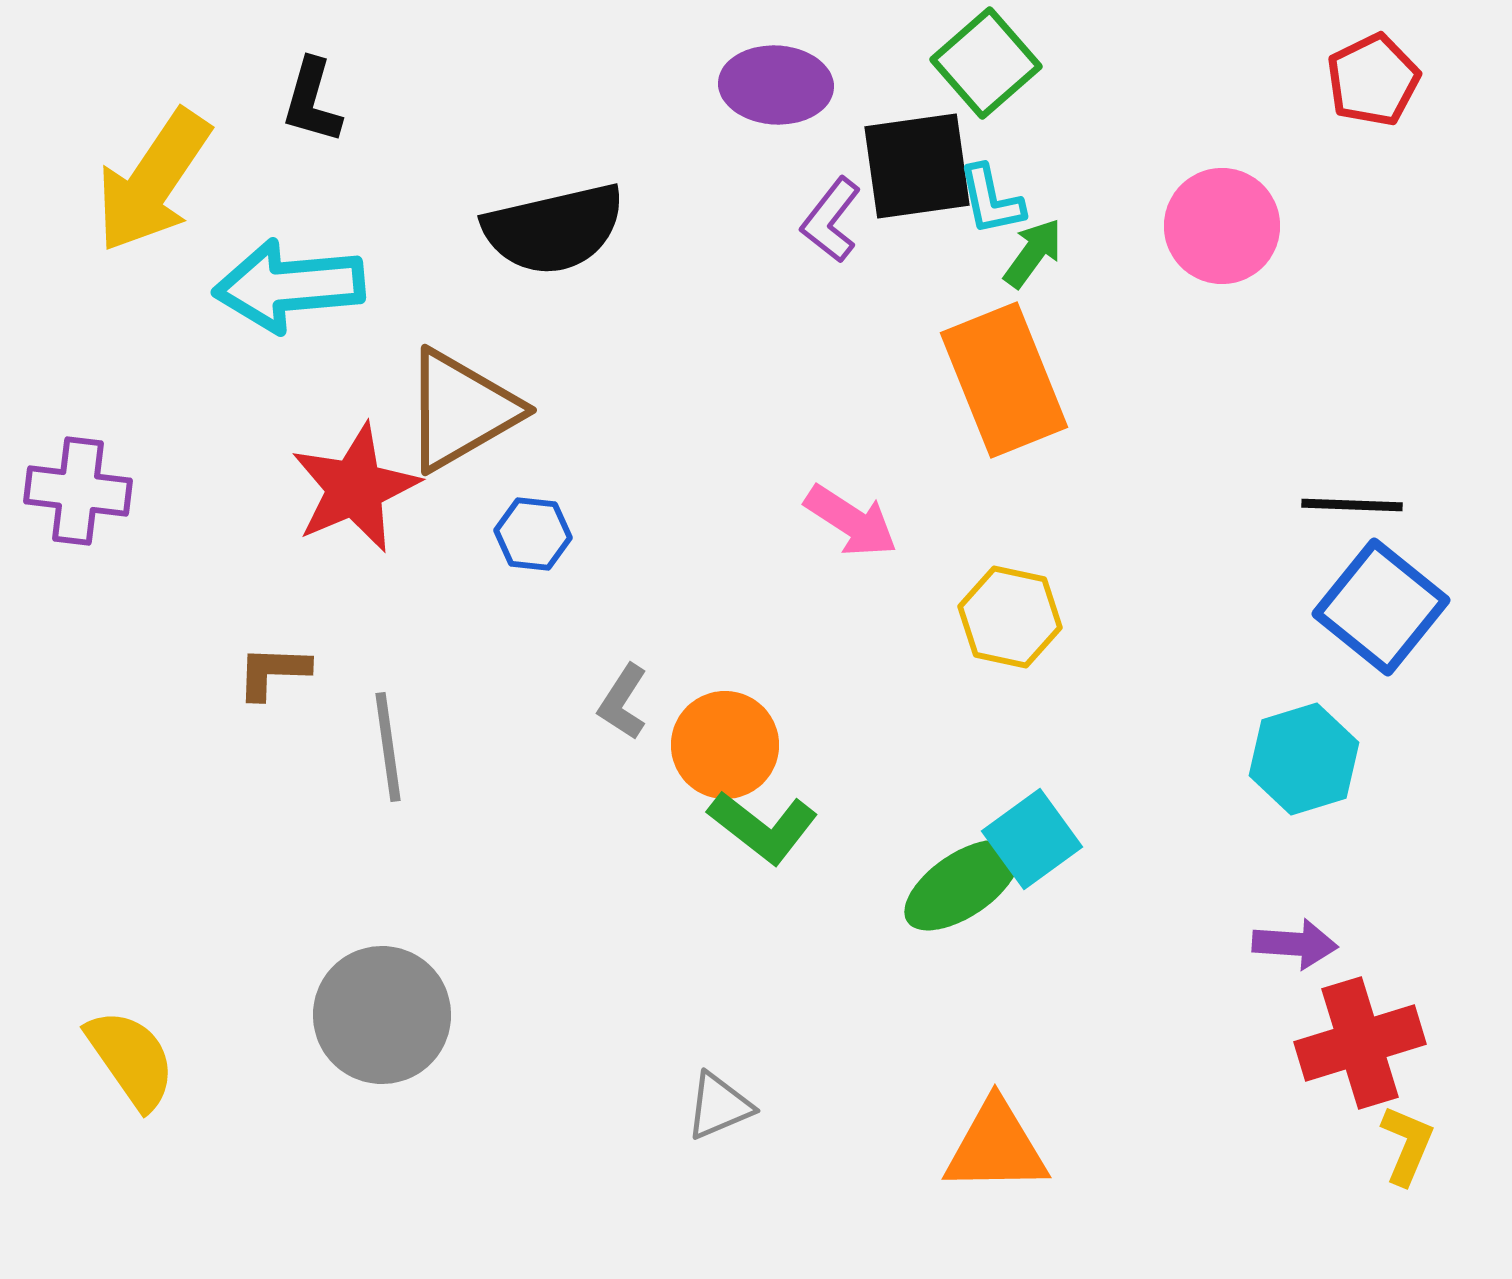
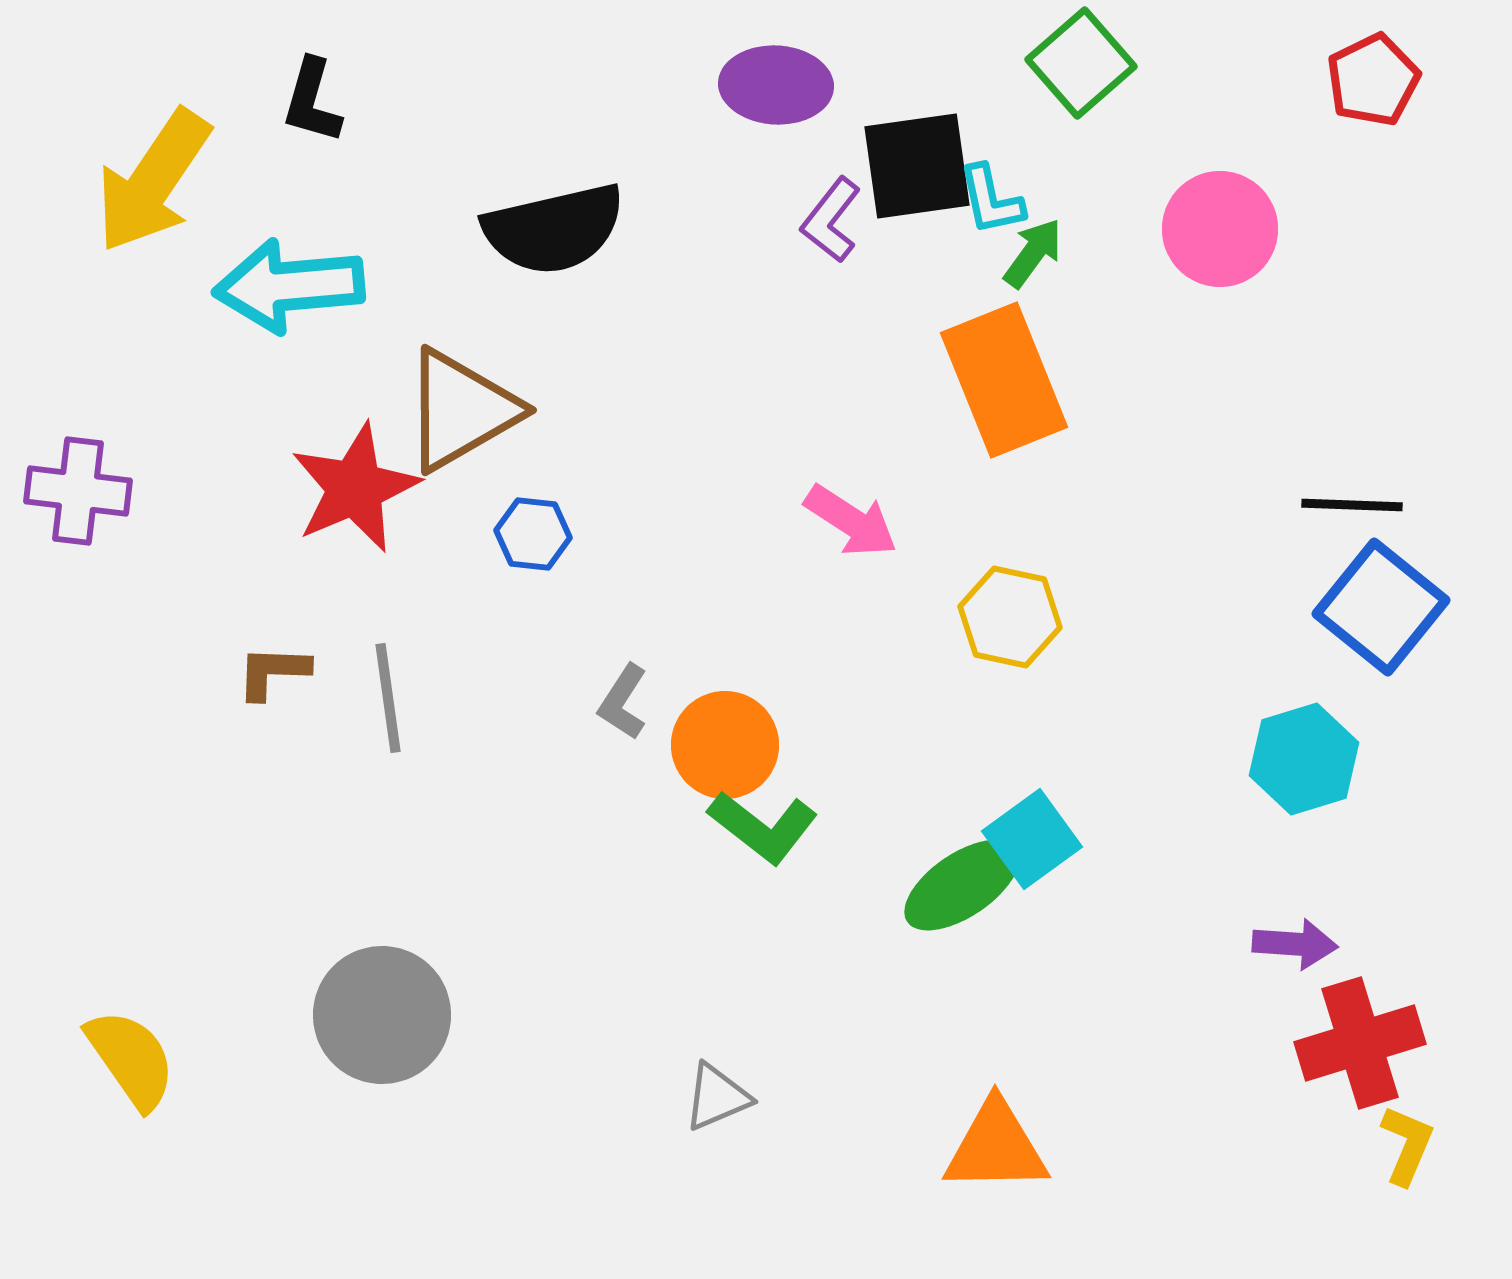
green square: moved 95 px right
pink circle: moved 2 px left, 3 px down
gray line: moved 49 px up
gray triangle: moved 2 px left, 9 px up
